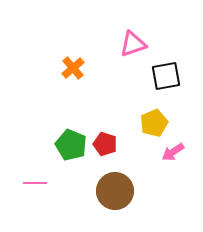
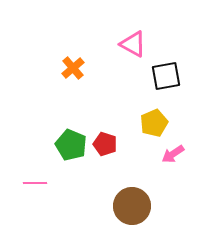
pink triangle: rotated 48 degrees clockwise
pink arrow: moved 2 px down
brown circle: moved 17 px right, 15 px down
